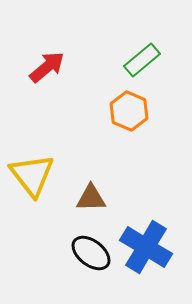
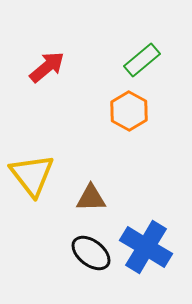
orange hexagon: rotated 6 degrees clockwise
